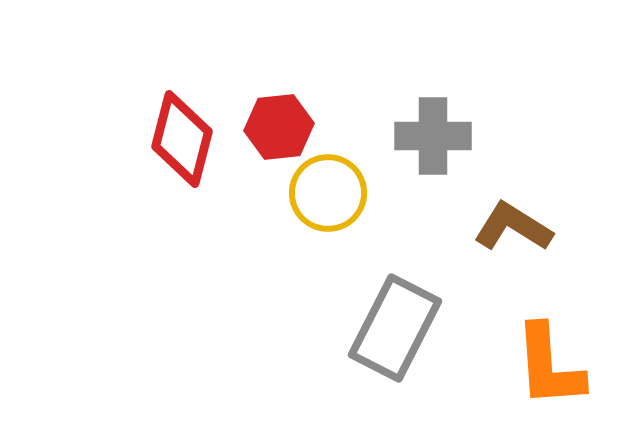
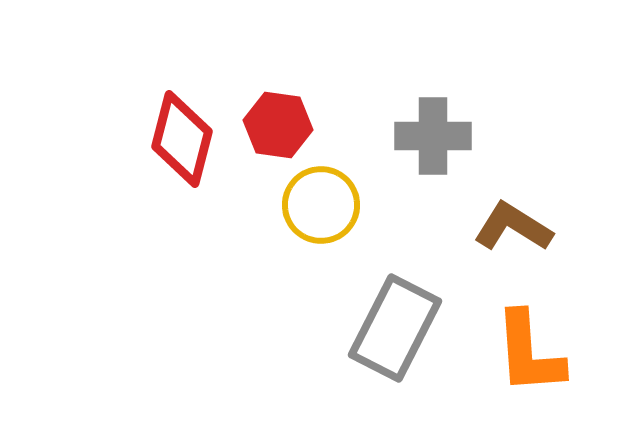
red hexagon: moved 1 px left, 2 px up; rotated 14 degrees clockwise
yellow circle: moved 7 px left, 12 px down
orange L-shape: moved 20 px left, 13 px up
